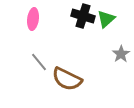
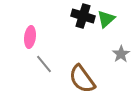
pink ellipse: moved 3 px left, 18 px down
gray line: moved 5 px right, 2 px down
brown semicircle: moved 15 px right; rotated 28 degrees clockwise
